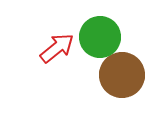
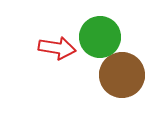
red arrow: rotated 48 degrees clockwise
